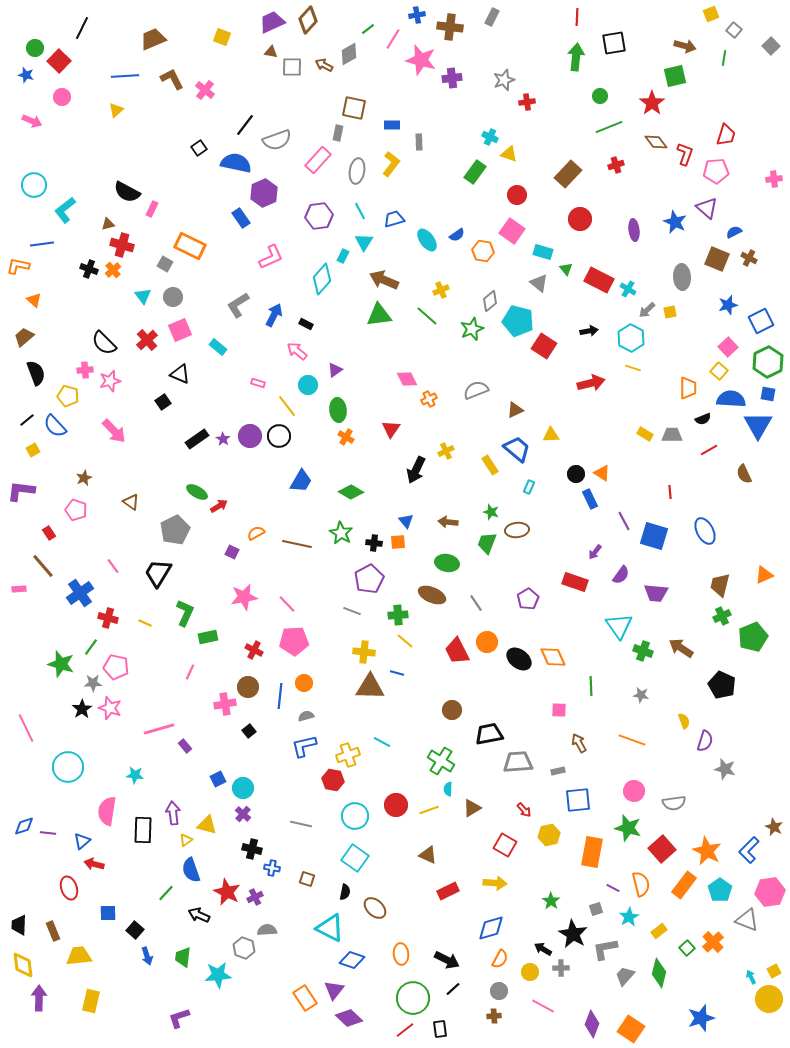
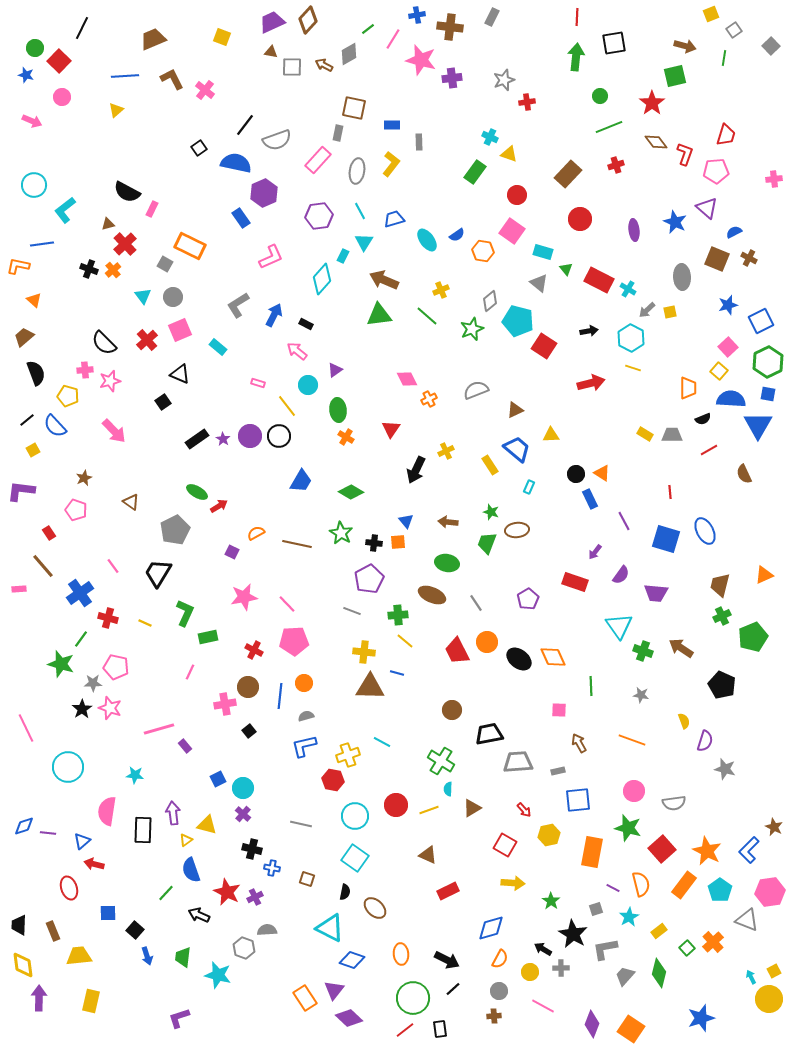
gray square at (734, 30): rotated 14 degrees clockwise
red cross at (122, 245): moved 3 px right, 1 px up; rotated 30 degrees clockwise
blue square at (654, 536): moved 12 px right, 3 px down
green line at (91, 647): moved 10 px left, 8 px up
yellow arrow at (495, 883): moved 18 px right
cyan star at (218, 975): rotated 20 degrees clockwise
